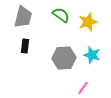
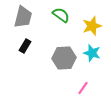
yellow star: moved 4 px right, 4 px down
black rectangle: rotated 24 degrees clockwise
cyan star: moved 2 px up
